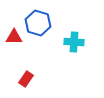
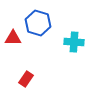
red triangle: moved 1 px left, 1 px down
